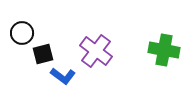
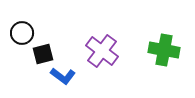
purple cross: moved 6 px right
